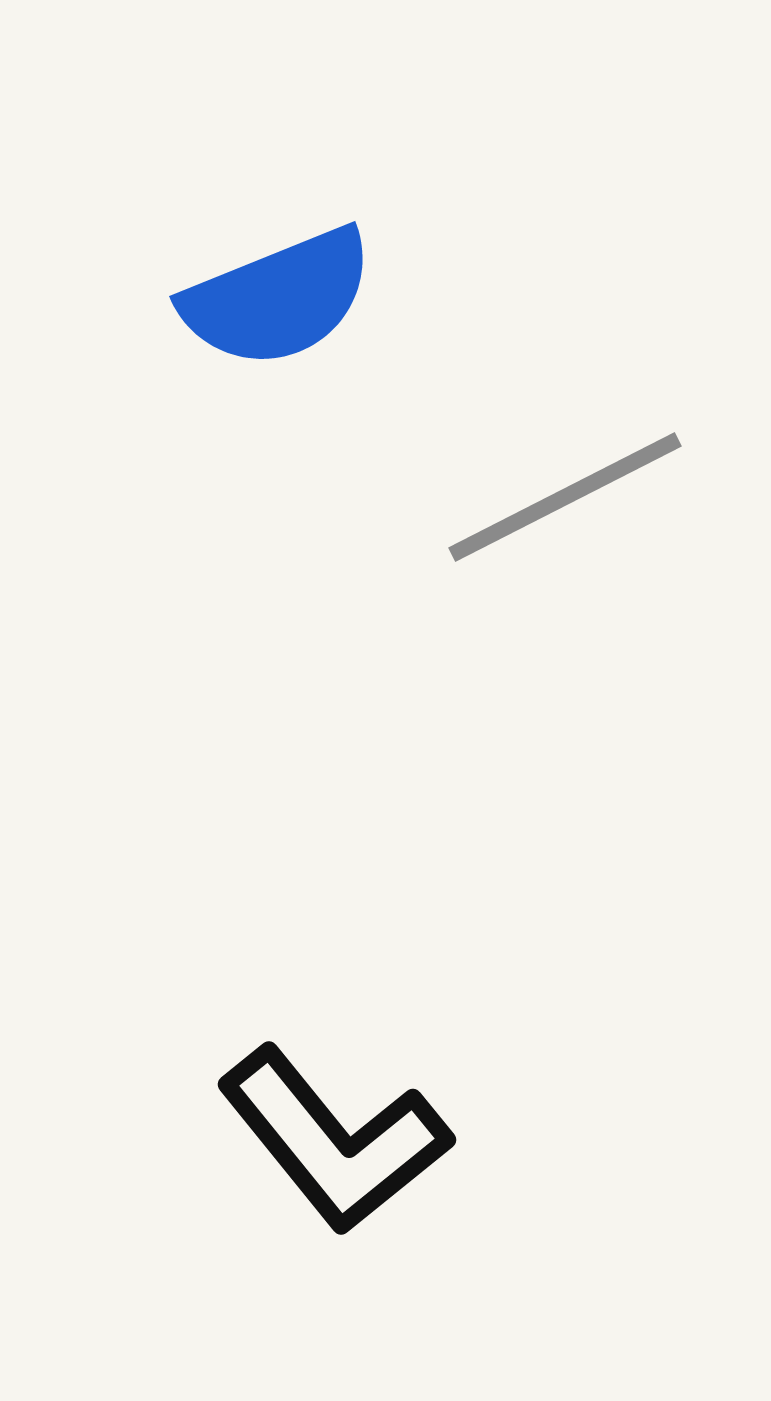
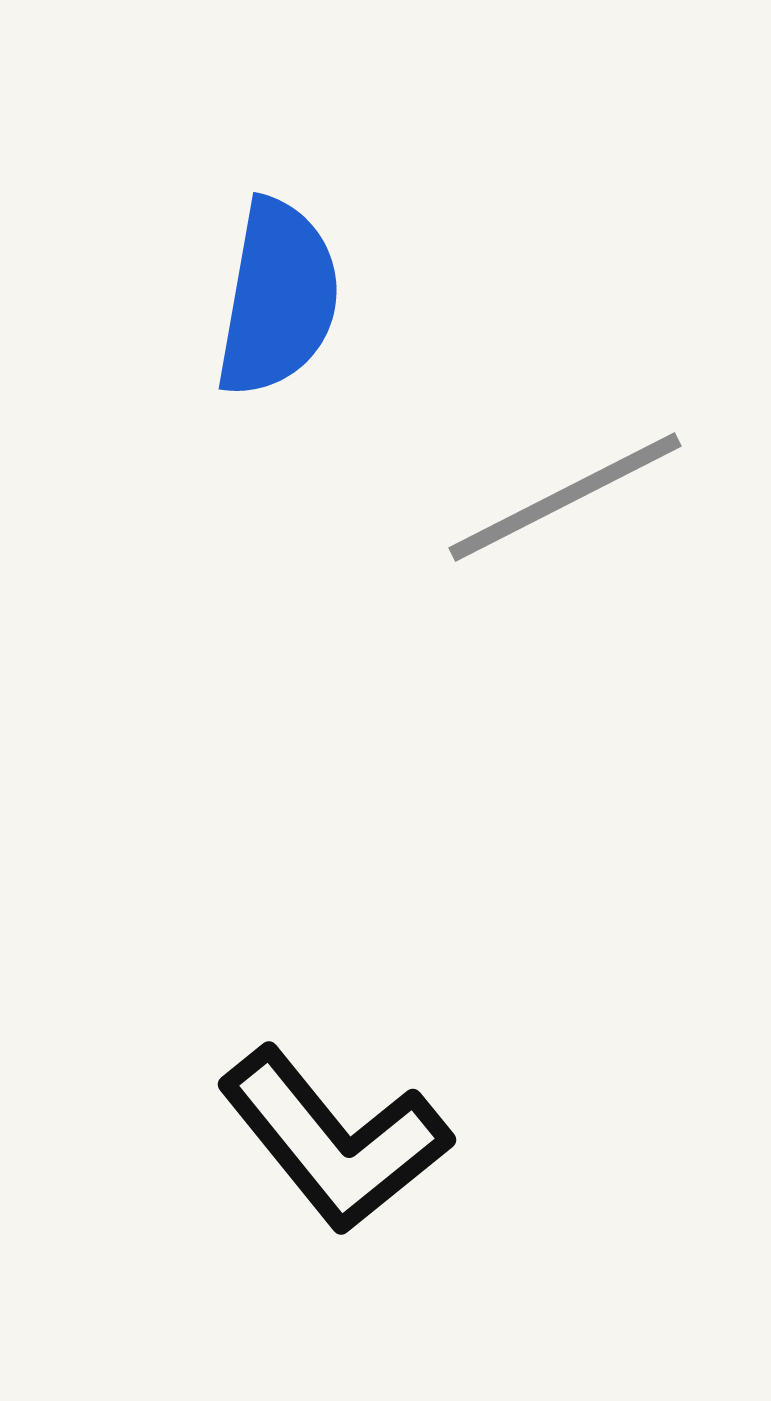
blue semicircle: rotated 58 degrees counterclockwise
